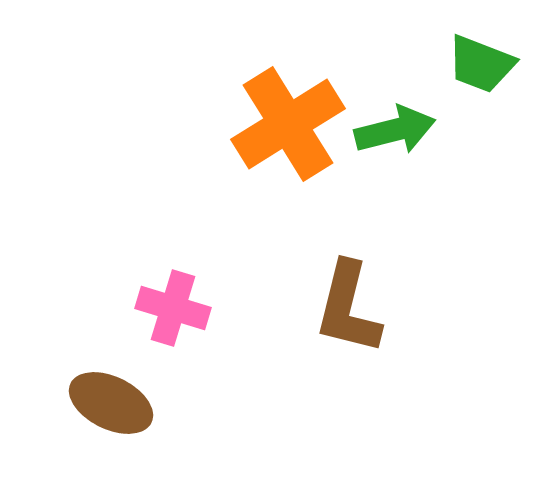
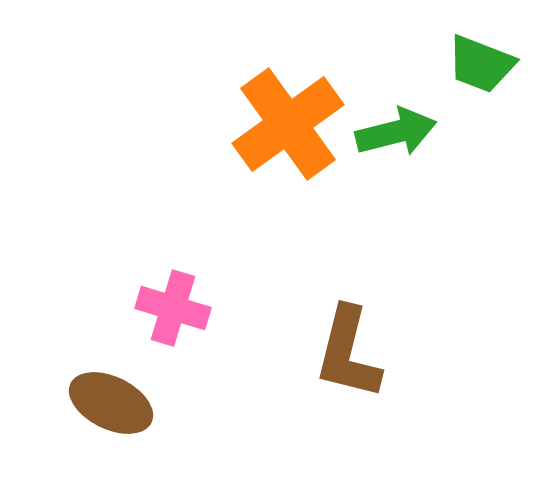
orange cross: rotated 4 degrees counterclockwise
green arrow: moved 1 px right, 2 px down
brown L-shape: moved 45 px down
